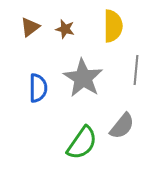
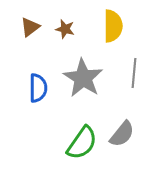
gray line: moved 2 px left, 3 px down
gray semicircle: moved 8 px down
